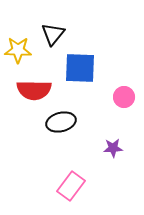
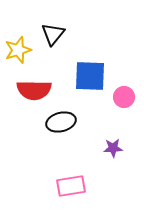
yellow star: rotated 20 degrees counterclockwise
blue square: moved 10 px right, 8 px down
pink rectangle: rotated 44 degrees clockwise
